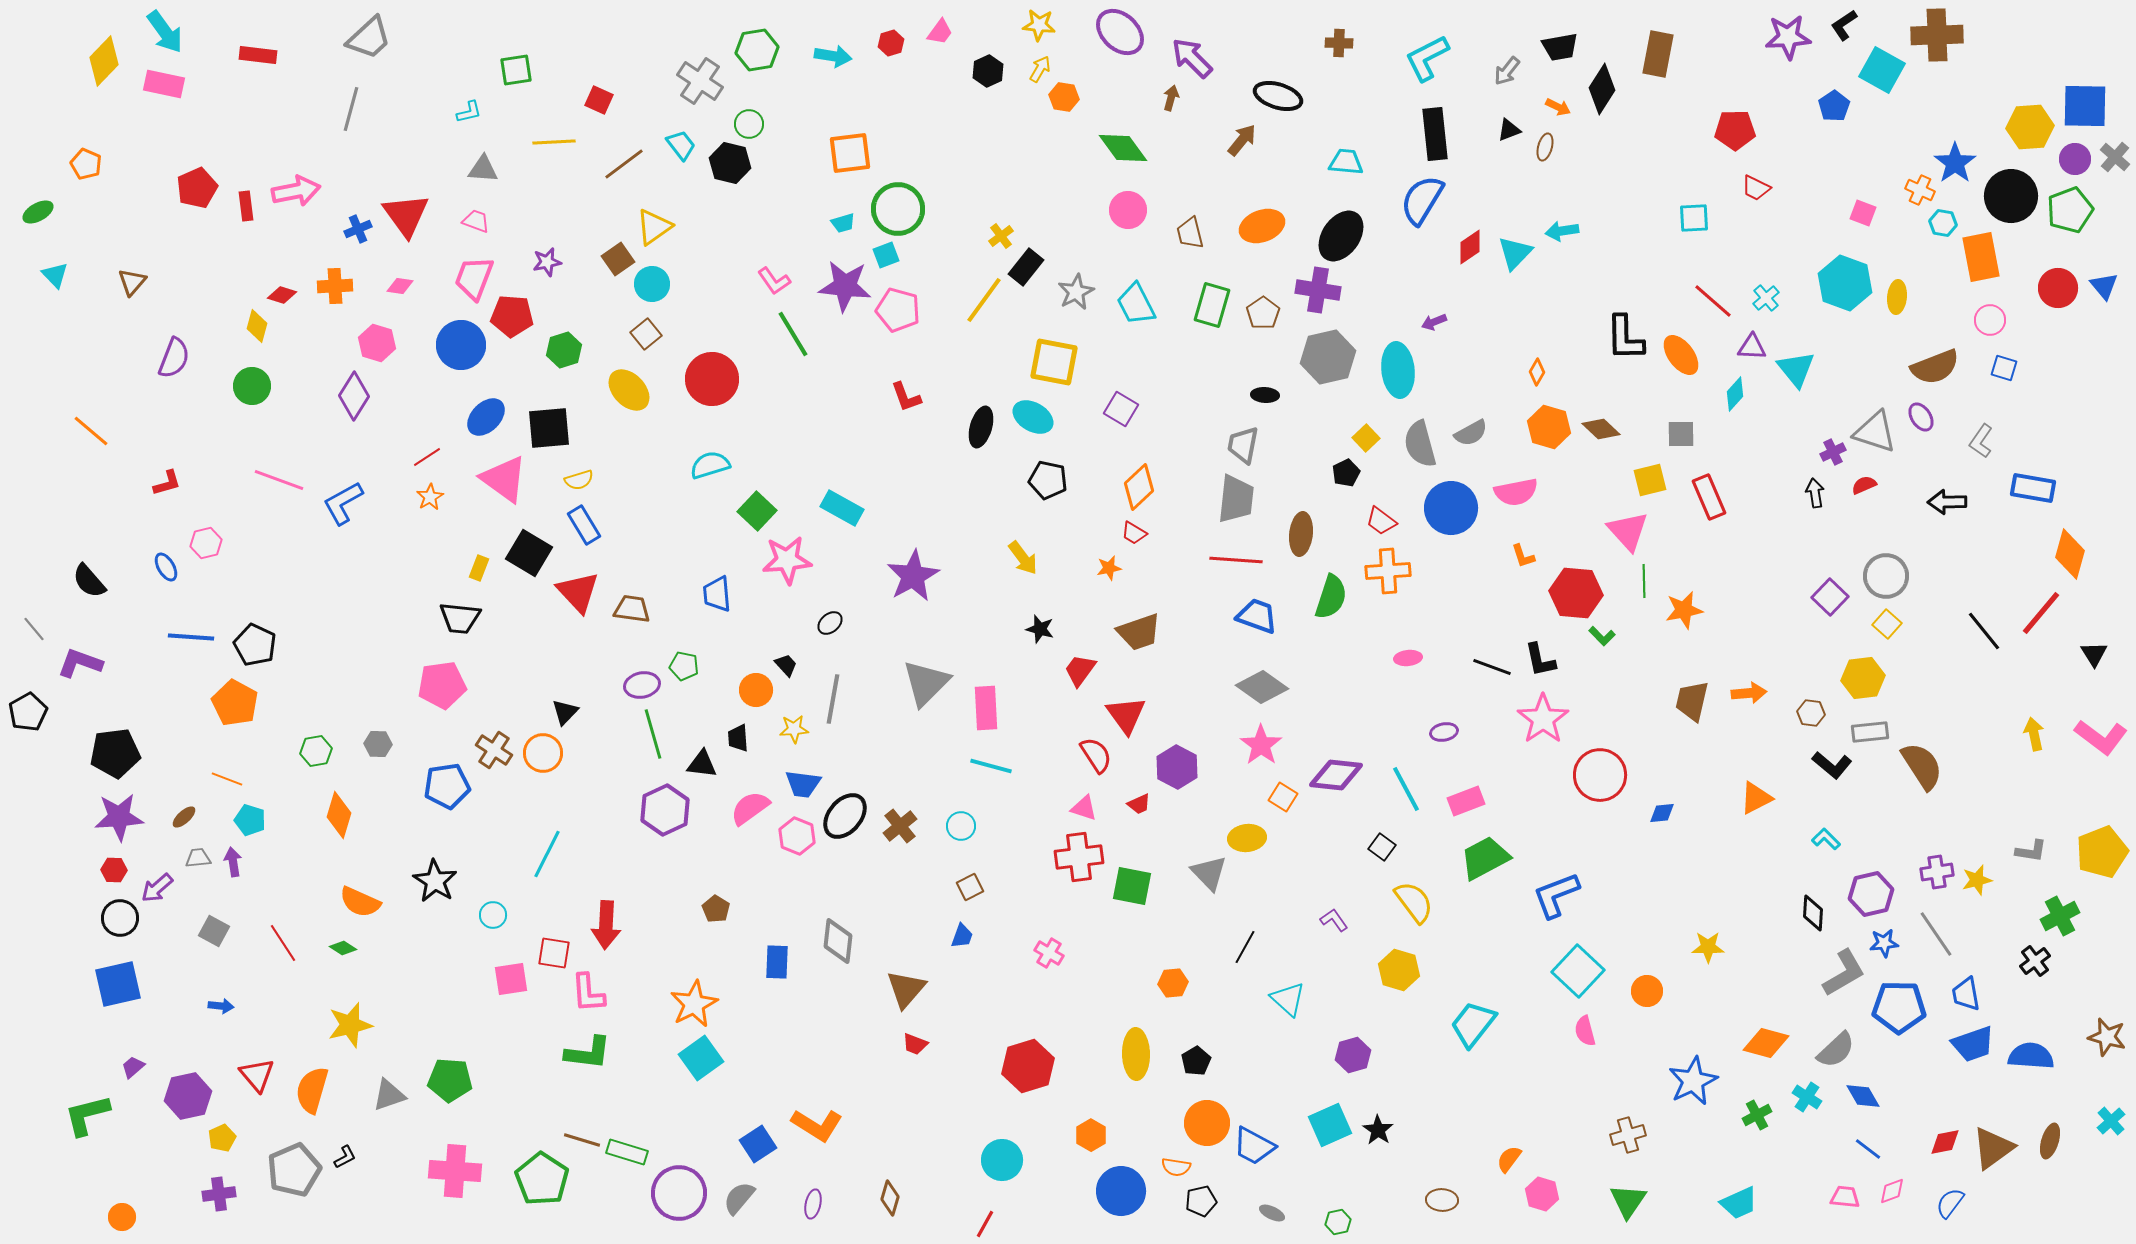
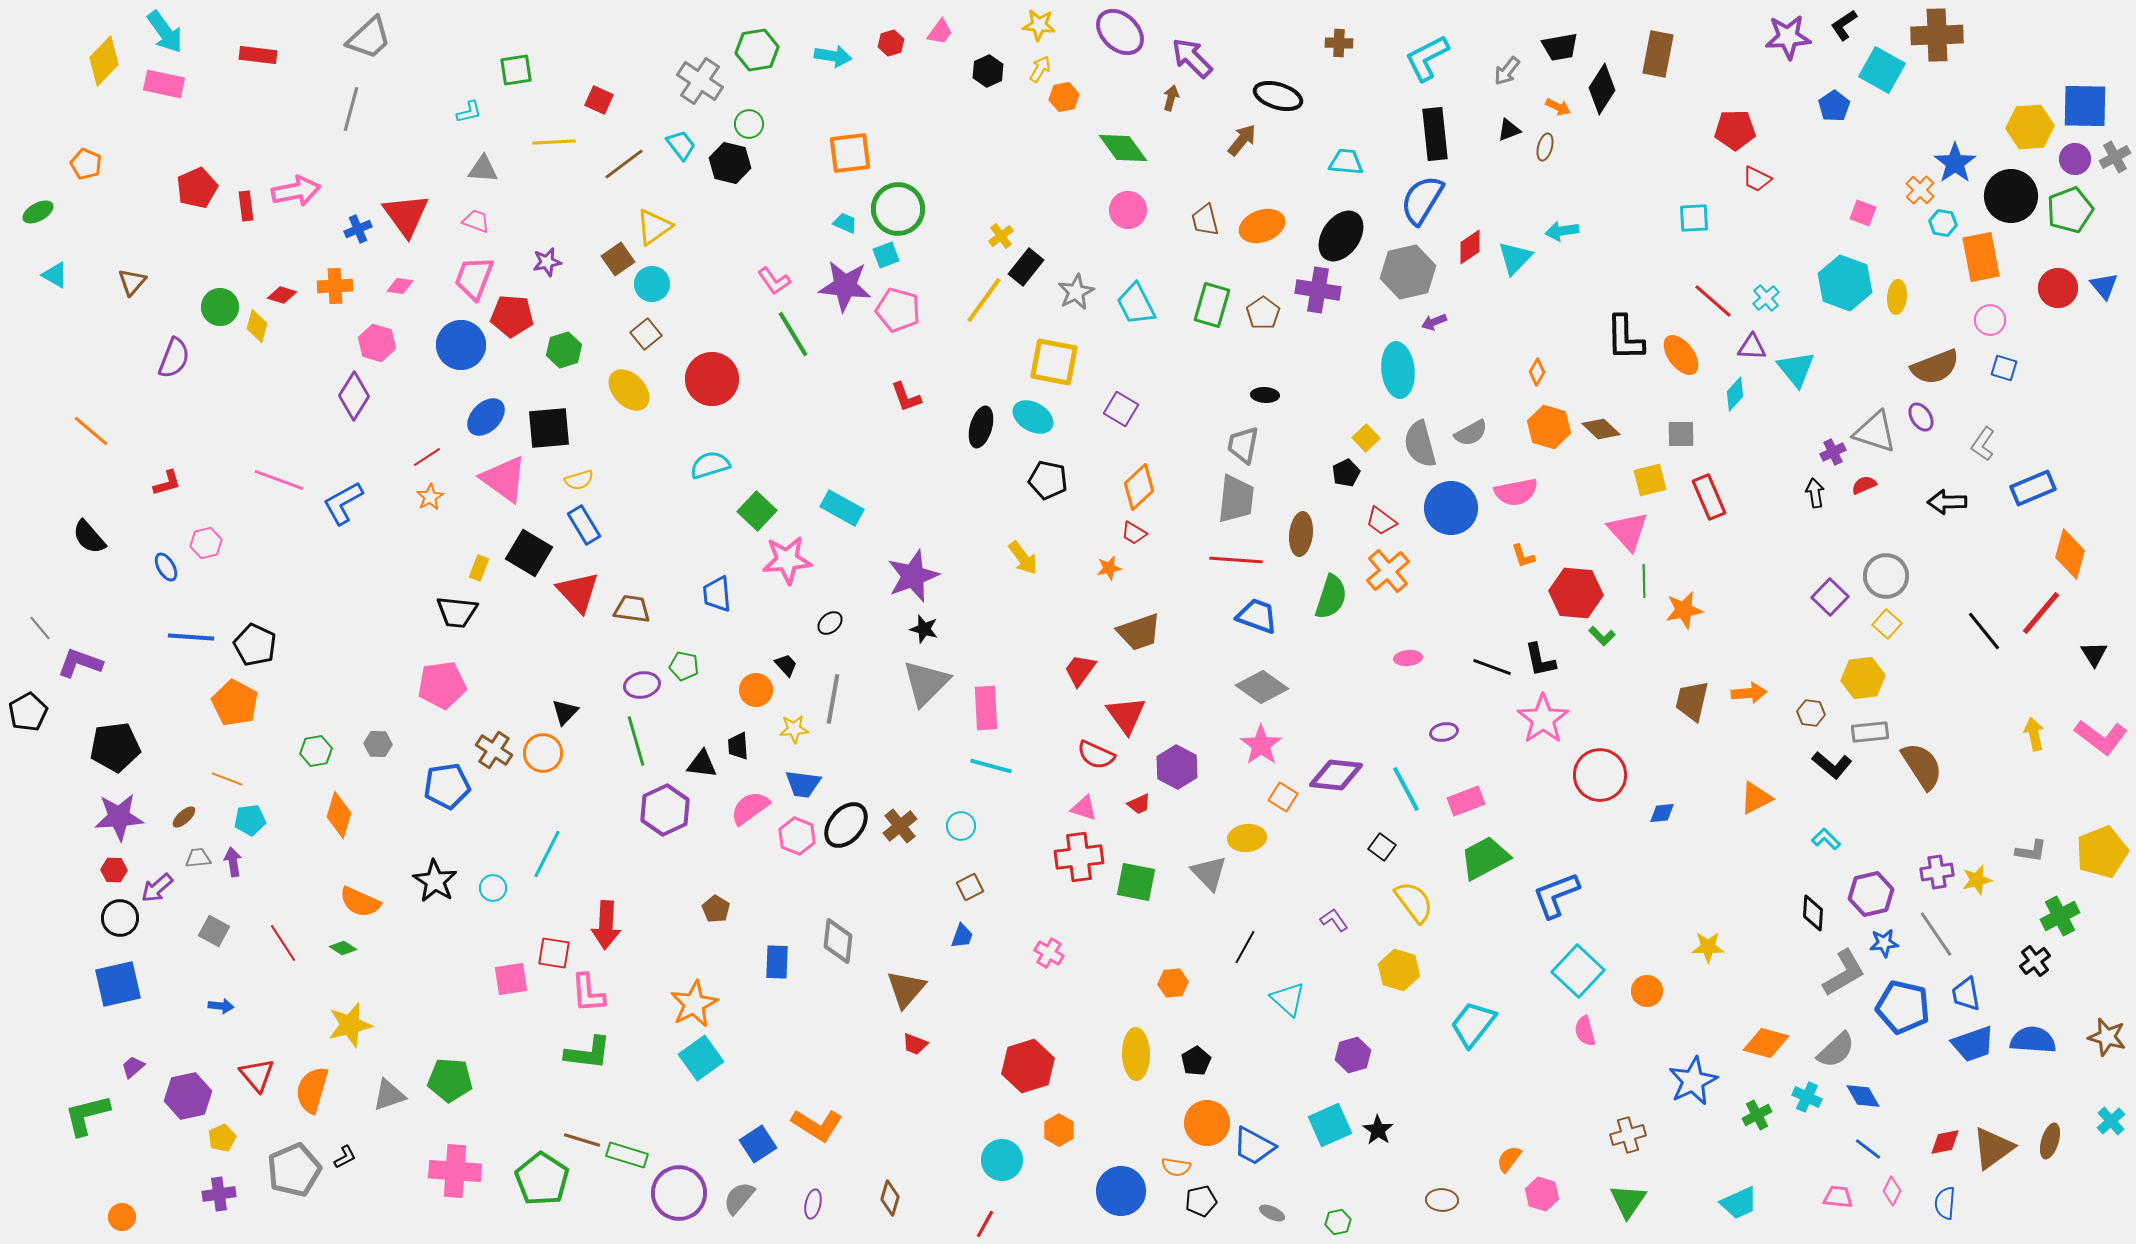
orange hexagon at (1064, 97): rotated 20 degrees counterclockwise
gray cross at (2115, 157): rotated 20 degrees clockwise
red trapezoid at (1756, 188): moved 1 px right, 9 px up
orange cross at (1920, 190): rotated 20 degrees clockwise
cyan trapezoid at (843, 223): moved 2 px right; rotated 140 degrees counterclockwise
brown trapezoid at (1190, 233): moved 15 px right, 13 px up
cyan triangle at (1515, 253): moved 5 px down
cyan triangle at (55, 275): rotated 16 degrees counterclockwise
gray hexagon at (1328, 357): moved 80 px right, 85 px up
green circle at (252, 386): moved 32 px left, 79 px up
gray L-shape at (1981, 441): moved 2 px right, 3 px down
blue rectangle at (2033, 488): rotated 33 degrees counterclockwise
orange cross at (1388, 571): rotated 36 degrees counterclockwise
purple star at (913, 576): rotated 8 degrees clockwise
black semicircle at (89, 581): moved 44 px up
black trapezoid at (460, 618): moved 3 px left, 6 px up
gray line at (34, 629): moved 6 px right, 1 px up
black star at (1040, 629): moved 116 px left
green line at (653, 734): moved 17 px left, 7 px down
black trapezoid at (738, 738): moved 8 px down
black pentagon at (115, 753): moved 6 px up
red semicircle at (1096, 755): rotated 147 degrees clockwise
black ellipse at (845, 816): moved 1 px right, 9 px down
cyan pentagon at (250, 820): rotated 24 degrees counterclockwise
green square at (1132, 886): moved 4 px right, 4 px up
cyan circle at (493, 915): moved 27 px up
blue pentagon at (1899, 1007): moved 4 px right; rotated 12 degrees clockwise
blue semicircle at (2031, 1056): moved 2 px right, 16 px up
cyan cross at (1807, 1097): rotated 8 degrees counterclockwise
orange hexagon at (1091, 1135): moved 32 px left, 5 px up
green rectangle at (627, 1152): moved 3 px down
pink diamond at (1892, 1191): rotated 44 degrees counterclockwise
pink trapezoid at (1845, 1197): moved 7 px left
blue semicircle at (1950, 1203): moved 5 px left; rotated 32 degrees counterclockwise
